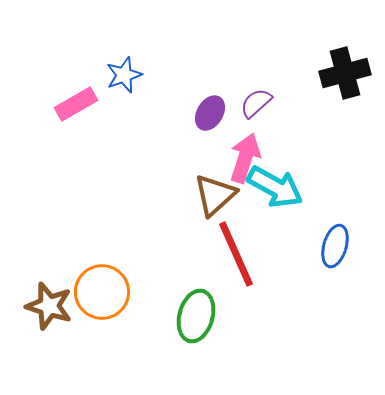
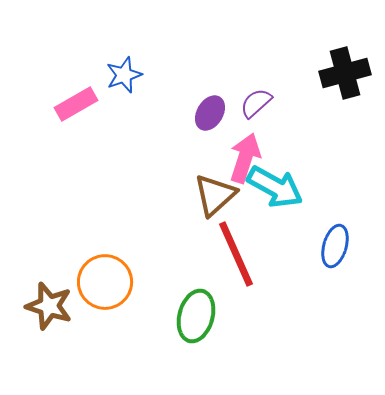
orange circle: moved 3 px right, 10 px up
